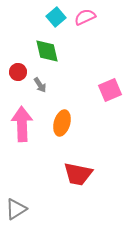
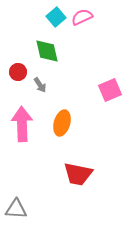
pink semicircle: moved 3 px left
gray triangle: rotated 35 degrees clockwise
